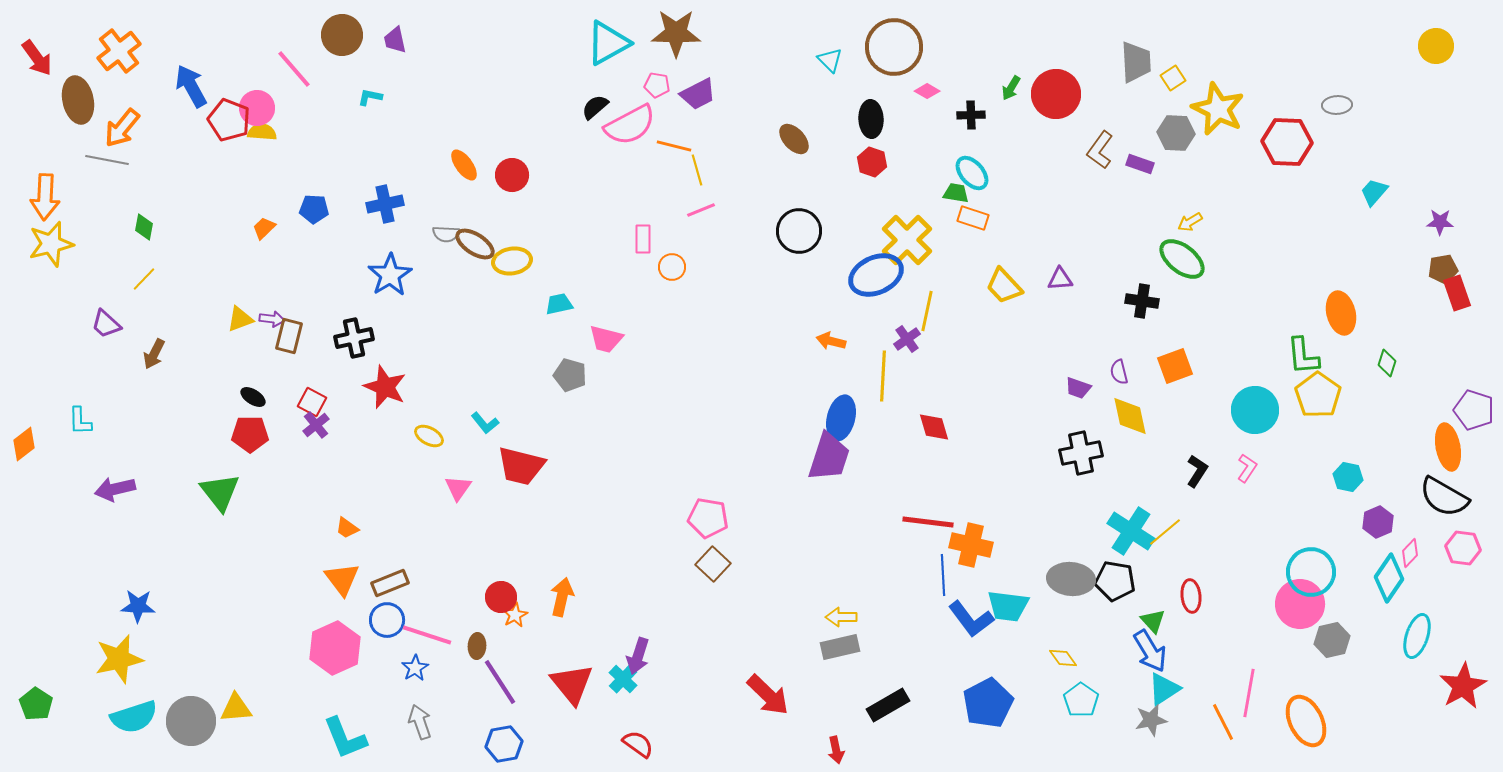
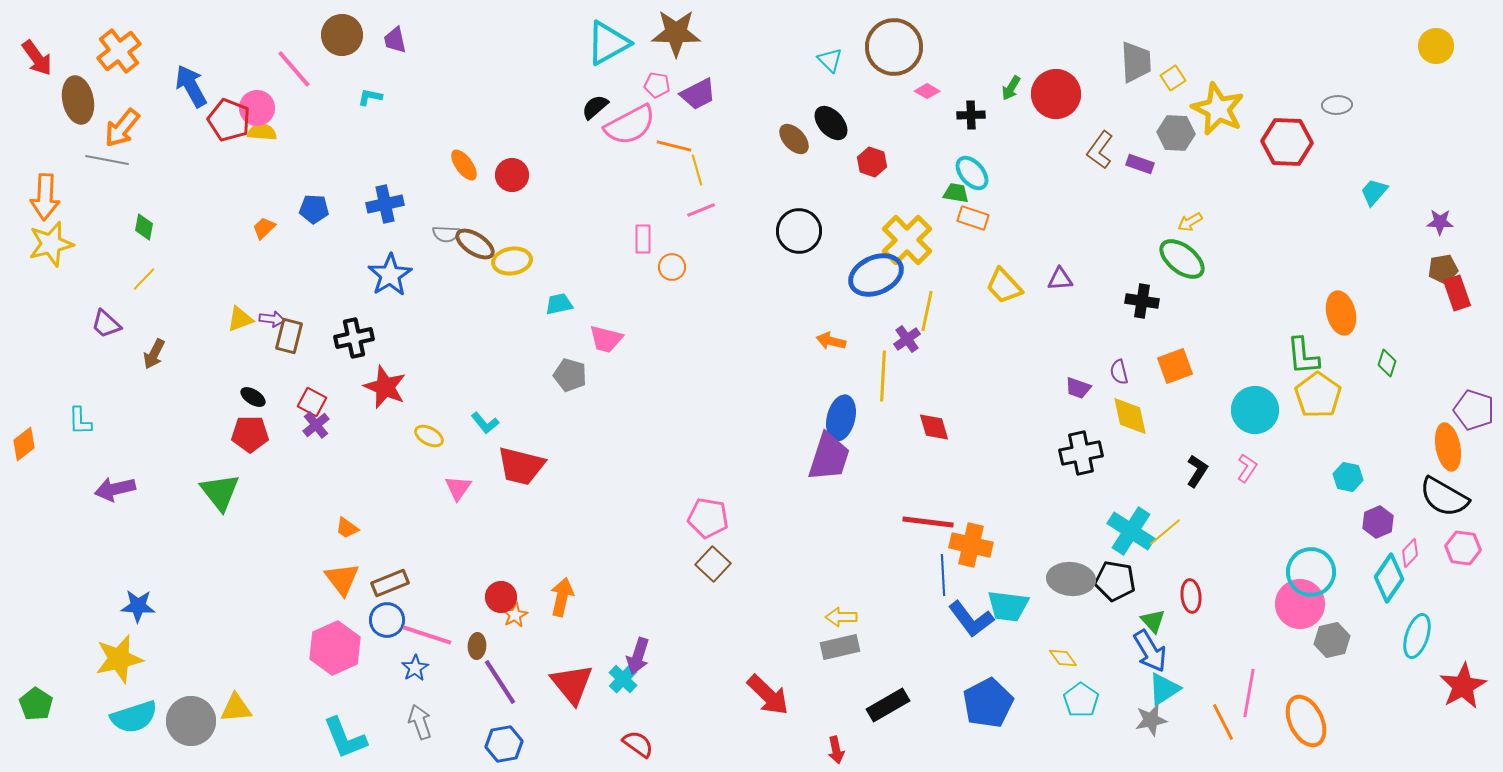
black ellipse at (871, 119): moved 40 px left, 4 px down; rotated 39 degrees counterclockwise
